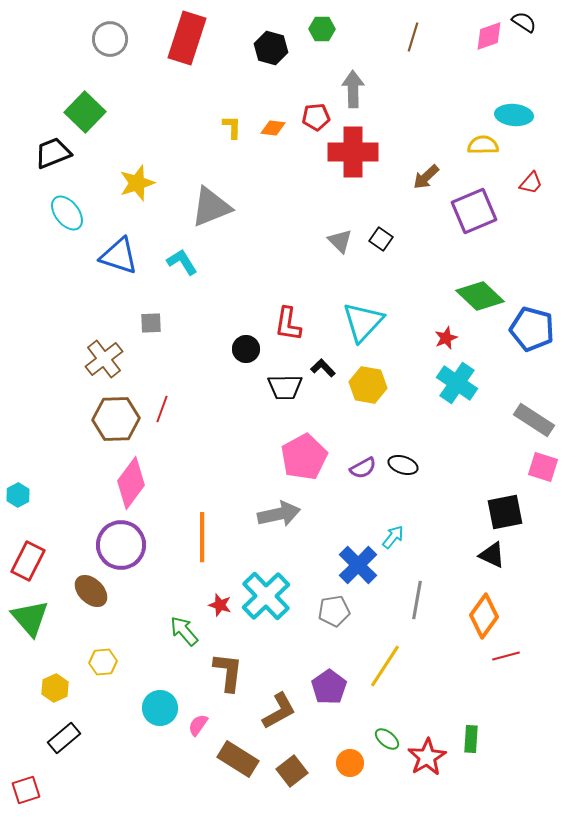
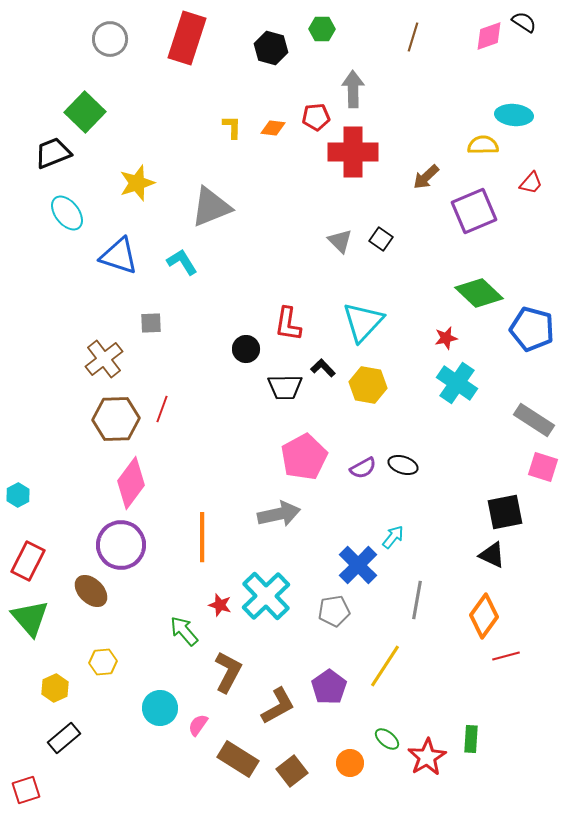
green diamond at (480, 296): moved 1 px left, 3 px up
red star at (446, 338): rotated 10 degrees clockwise
brown L-shape at (228, 672): rotated 21 degrees clockwise
brown L-shape at (279, 711): moved 1 px left, 5 px up
